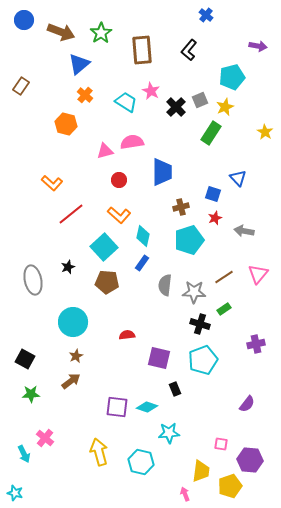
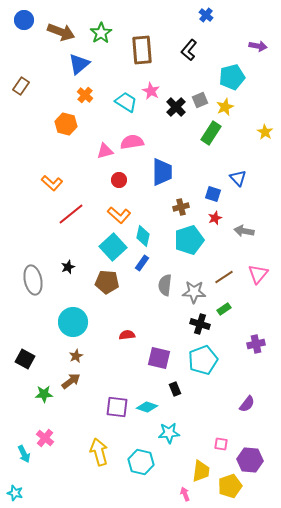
cyan square at (104, 247): moved 9 px right
green star at (31, 394): moved 13 px right
